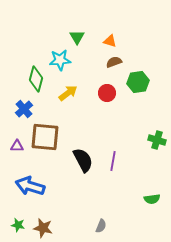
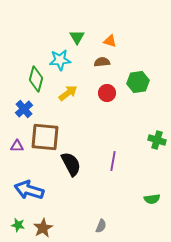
brown semicircle: moved 12 px left; rotated 14 degrees clockwise
black semicircle: moved 12 px left, 4 px down
blue arrow: moved 1 px left, 4 px down
brown star: rotated 30 degrees clockwise
